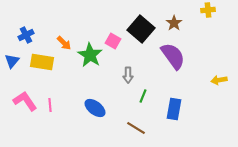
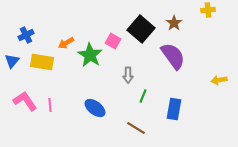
orange arrow: moved 2 px right; rotated 105 degrees clockwise
